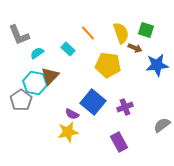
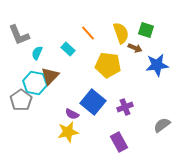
cyan semicircle: rotated 32 degrees counterclockwise
